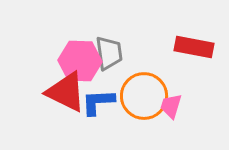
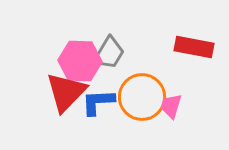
gray trapezoid: rotated 39 degrees clockwise
red triangle: rotated 48 degrees clockwise
orange circle: moved 2 px left, 1 px down
